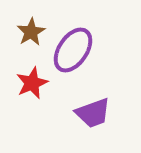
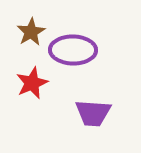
purple ellipse: rotated 57 degrees clockwise
purple trapezoid: rotated 24 degrees clockwise
